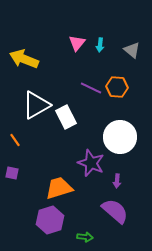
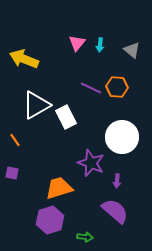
white circle: moved 2 px right
